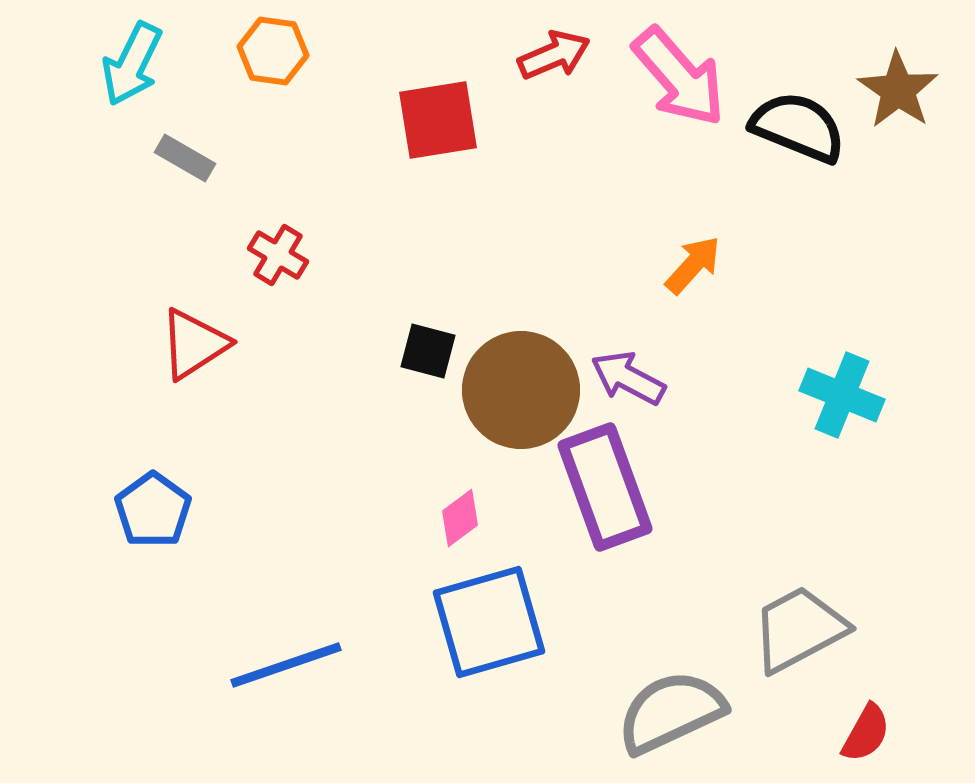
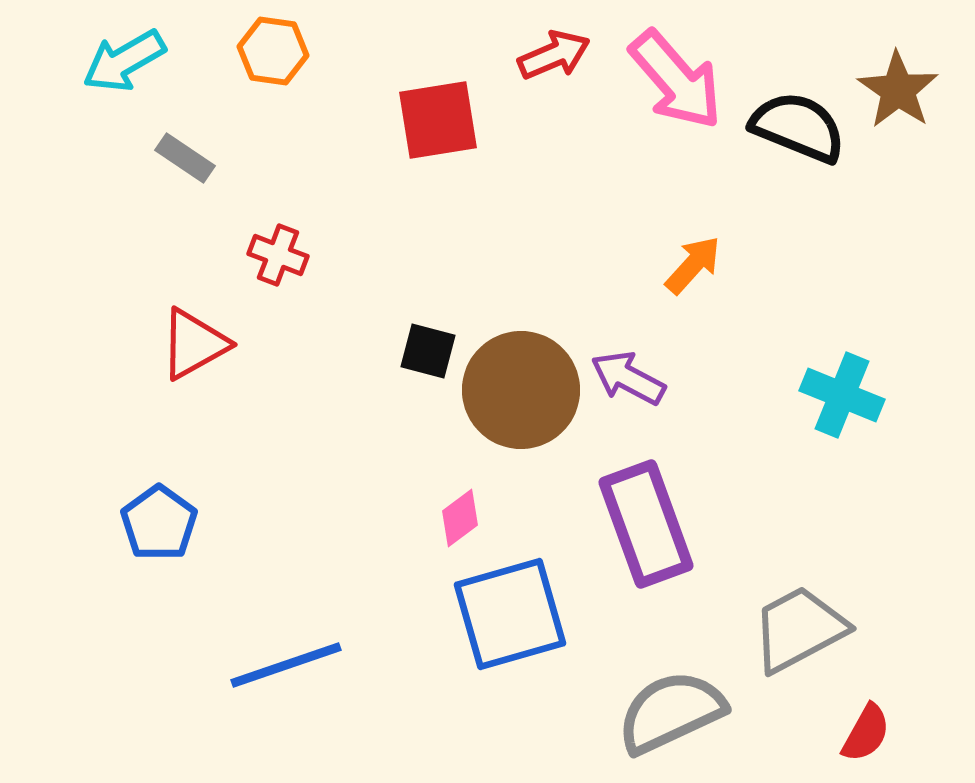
cyan arrow: moved 8 px left, 3 px up; rotated 34 degrees clockwise
pink arrow: moved 3 px left, 3 px down
gray rectangle: rotated 4 degrees clockwise
red cross: rotated 10 degrees counterclockwise
red triangle: rotated 4 degrees clockwise
purple rectangle: moved 41 px right, 37 px down
blue pentagon: moved 6 px right, 13 px down
blue square: moved 21 px right, 8 px up
